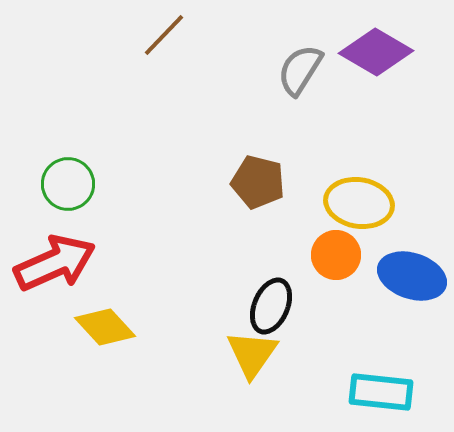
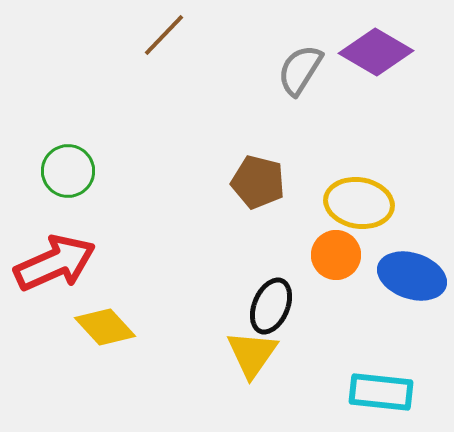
green circle: moved 13 px up
